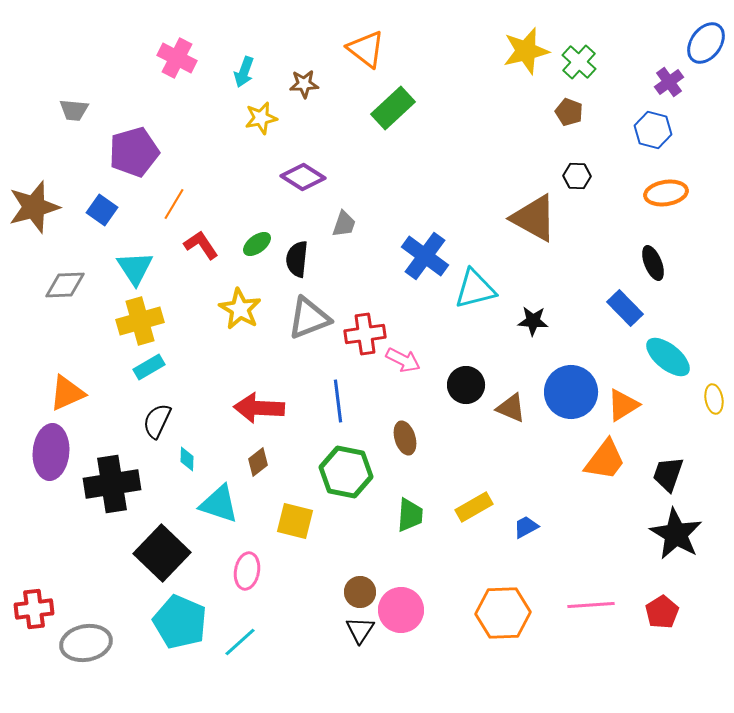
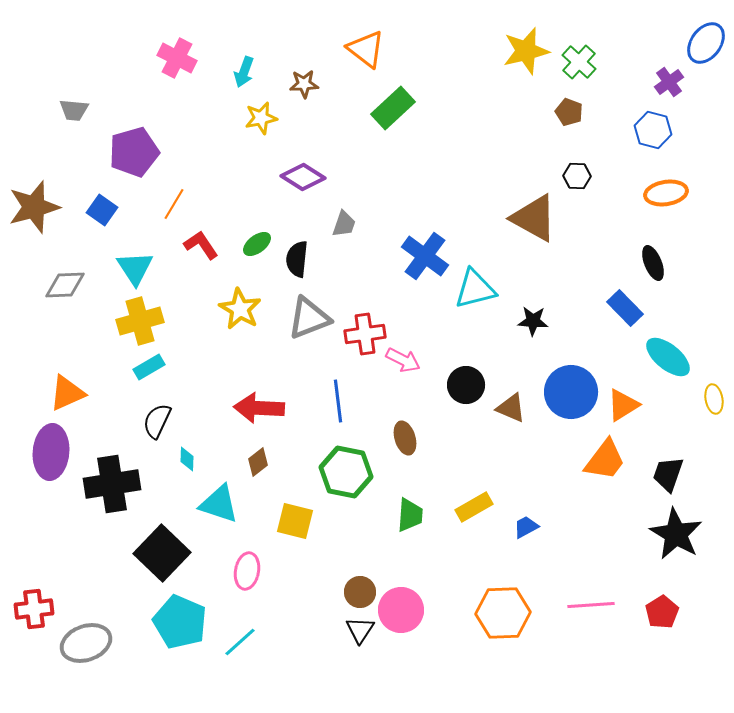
gray ellipse at (86, 643): rotated 9 degrees counterclockwise
